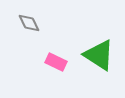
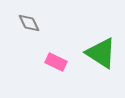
green triangle: moved 2 px right, 2 px up
